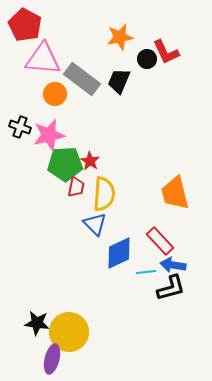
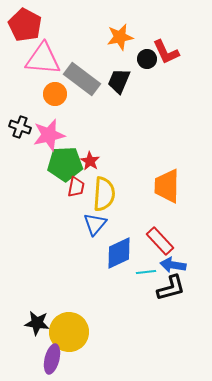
orange trapezoid: moved 8 px left, 7 px up; rotated 15 degrees clockwise
blue triangle: rotated 25 degrees clockwise
